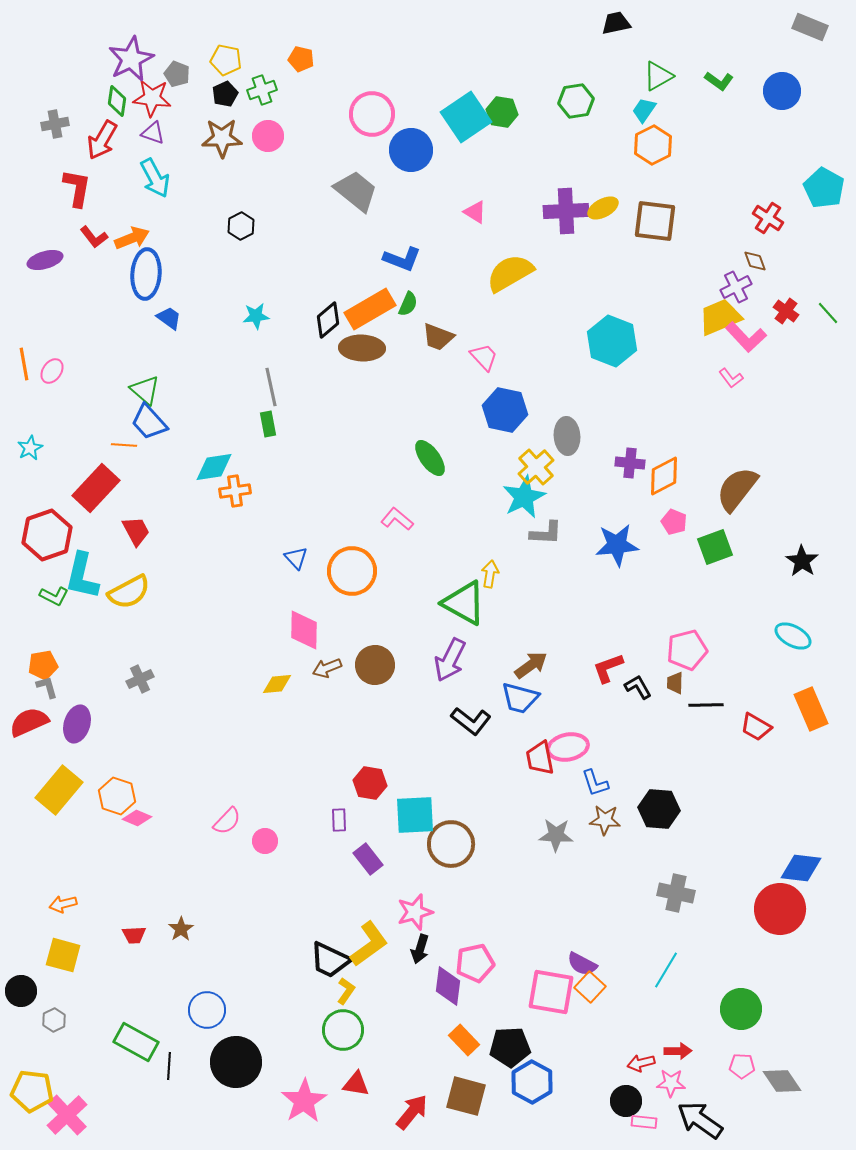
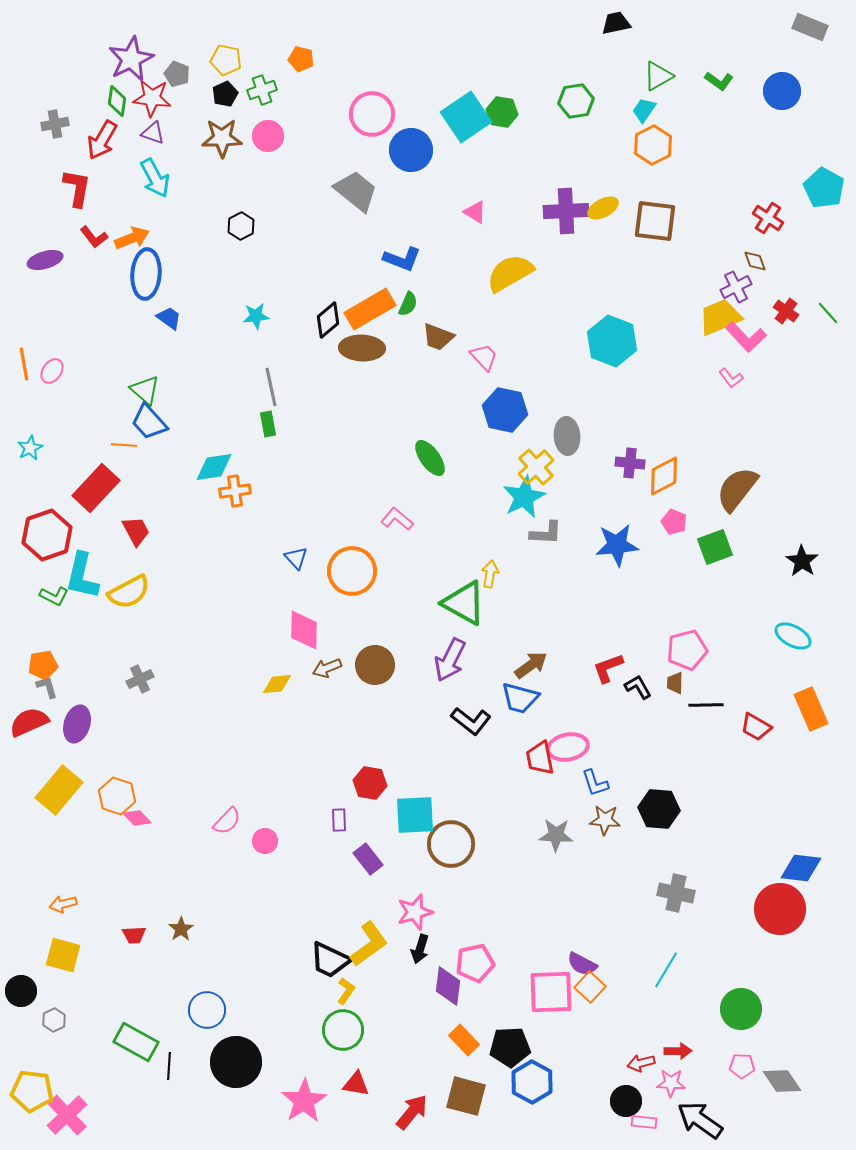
pink diamond at (137, 818): rotated 24 degrees clockwise
pink square at (551, 992): rotated 12 degrees counterclockwise
